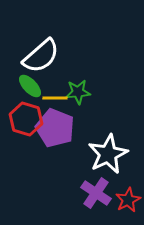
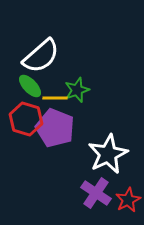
green star: moved 1 px left, 2 px up; rotated 15 degrees counterclockwise
